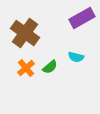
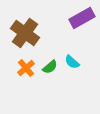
cyan semicircle: moved 4 px left, 5 px down; rotated 28 degrees clockwise
